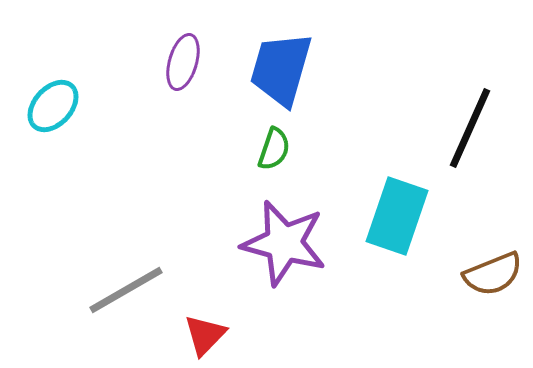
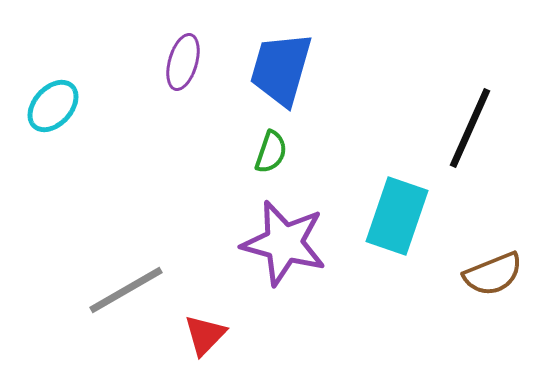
green semicircle: moved 3 px left, 3 px down
